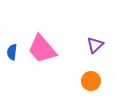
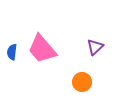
purple triangle: moved 2 px down
orange circle: moved 9 px left, 1 px down
